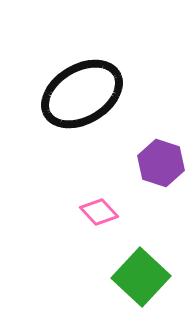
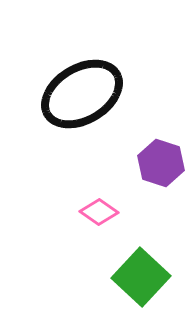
pink diamond: rotated 12 degrees counterclockwise
